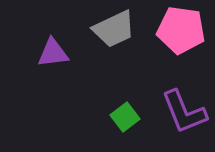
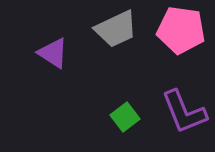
gray trapezoid: moved 2 px right
purple triangle: rotated 40 degrees clockwise
